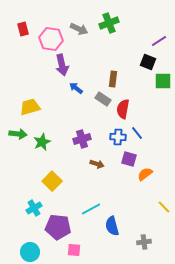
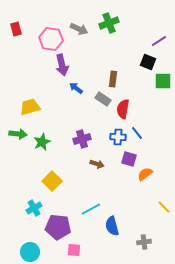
red rectangle: moved 7 px left
